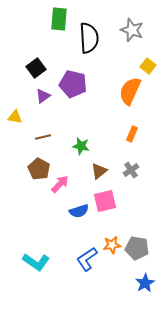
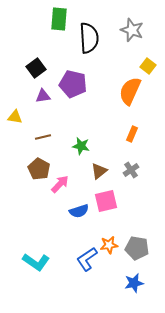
purple triangle: rotated 28 degrees clockwise
pink square: moved 1 px right
orange star: moved 3 px left
blue star: moved 11 px left; rotated 18 degrees clockwise
